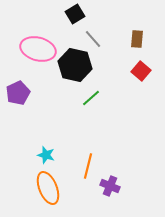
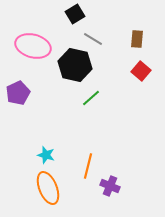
gray line: rotated 18 degrees counterclockwise
pink ellipse: moved 5 px left, 3 px up
